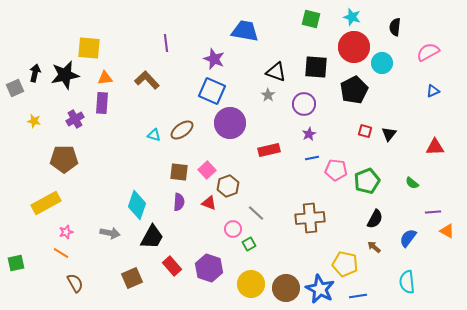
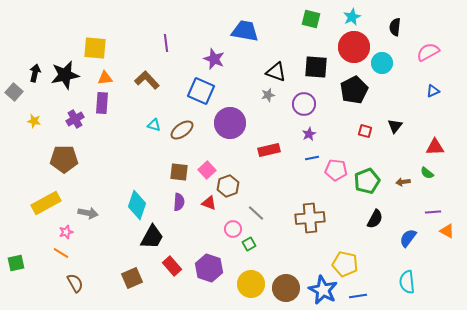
cyan star at (352, 17): rotated 30 degrees clockwise
yellow square at (89, 48): moved 6 px right
gray square at (15, 88): moved 1 px left, 4 px down; rotated 24 degrees counterclockwise
blue square at (212, 91): moved 11 px left
gray star at (268, 95): rotated 24 degrees clockwise
black triangle at (389, 134): moved 6 px right, 8 px up
cyan triangle at (154, 135): moved 10 px up
green semicircle at (412, 183): moved 15 px right, 10 px up
gray arrow at (110, 233): moved 22 px left, 20 px up
brown arrow at (374, 247): moved 29 px right, 65 px up; rotated 48 degrees counterclockwise
blue star at (320, 289): moved 3 px right, 1 px down
